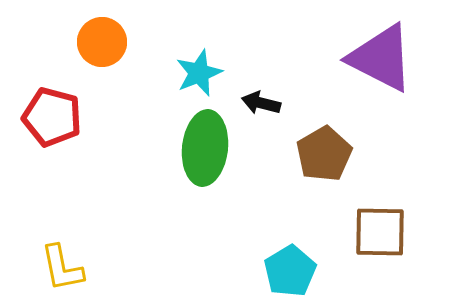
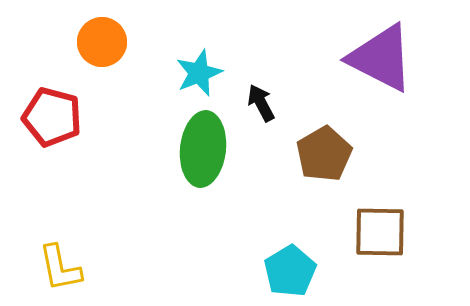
black arrow: rotated 48 degrees clockwise
green ellipse: moved 2 px left, 1 px down
yellow L-shape: moved 2 px left
